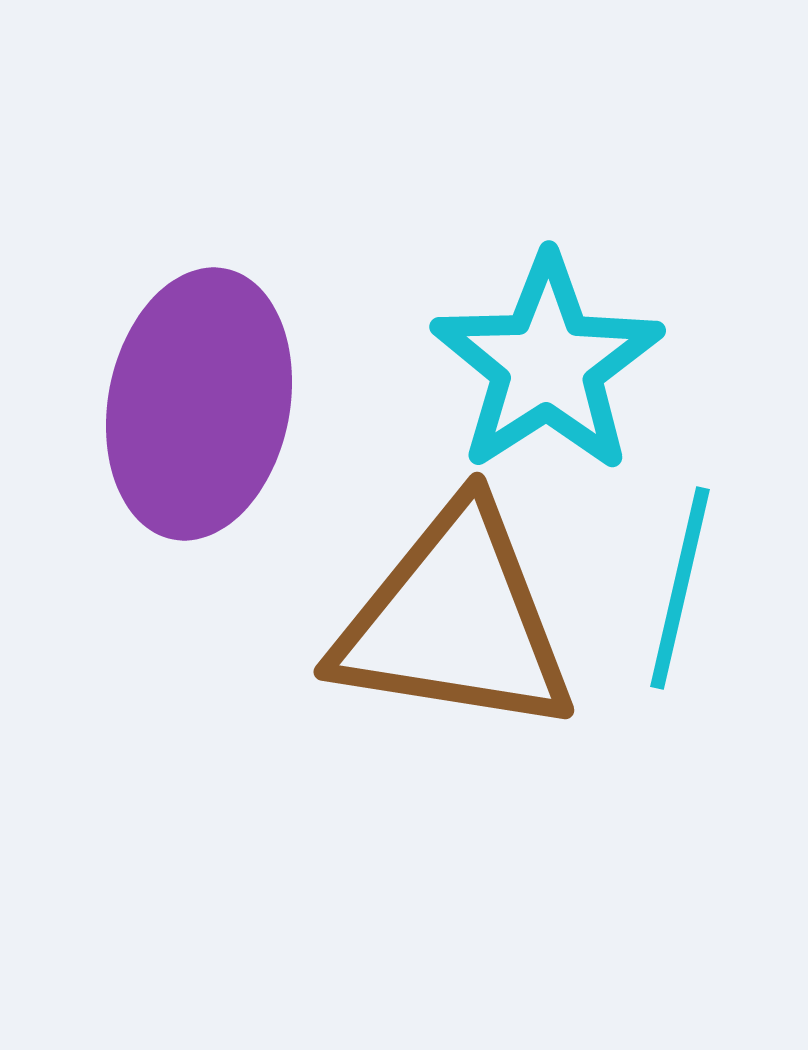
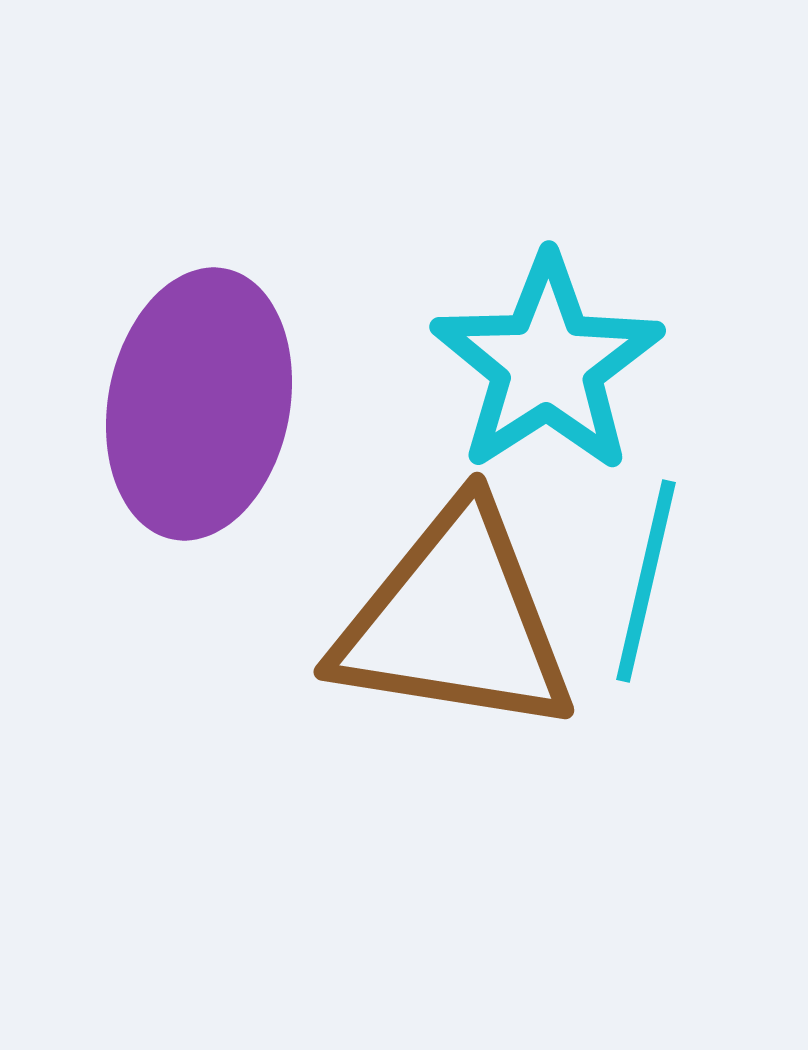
cyan line: moved 34 px left, 7 px up
